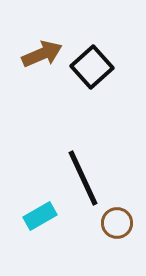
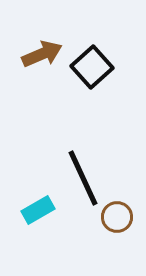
cyan rectangle: moved 2 px left, 6 px up
brown circle: moved 6 px up
